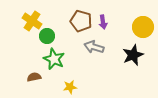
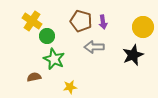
gray arrow: rotated 18 degrees counterclockwise
